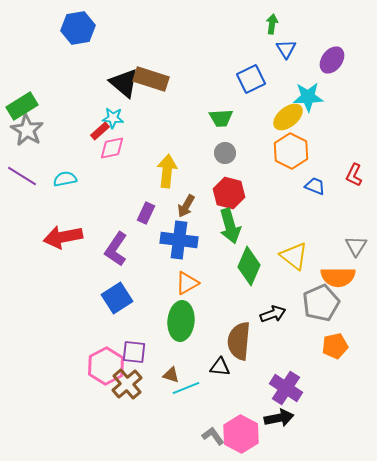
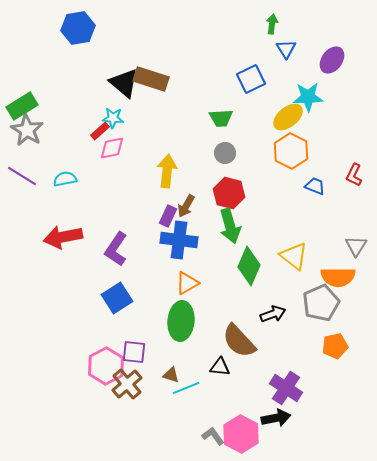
purple rectangle at (146, 213): moved 22 px right, 3 px down
brown semicircle at (239, 341): rotated 48 degrees counterclockwise
black arrow at (279, 418): moved 3 px left
